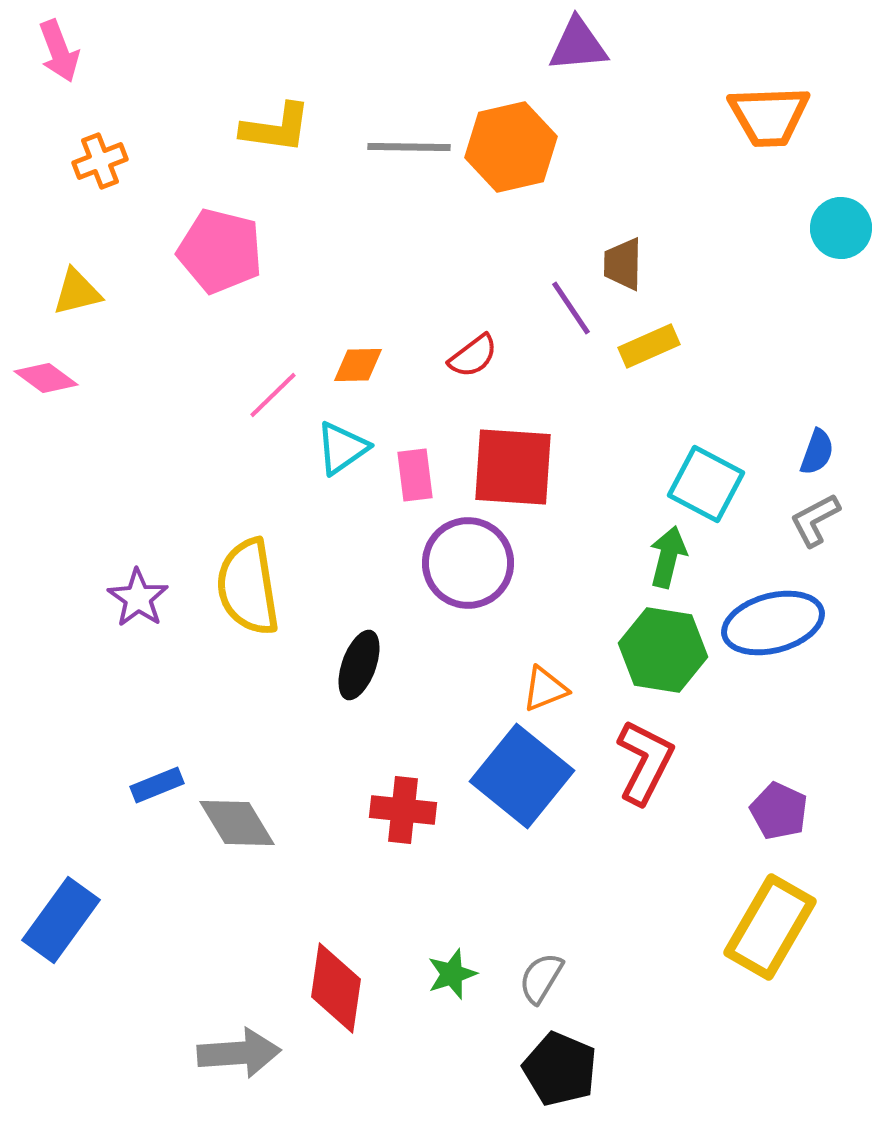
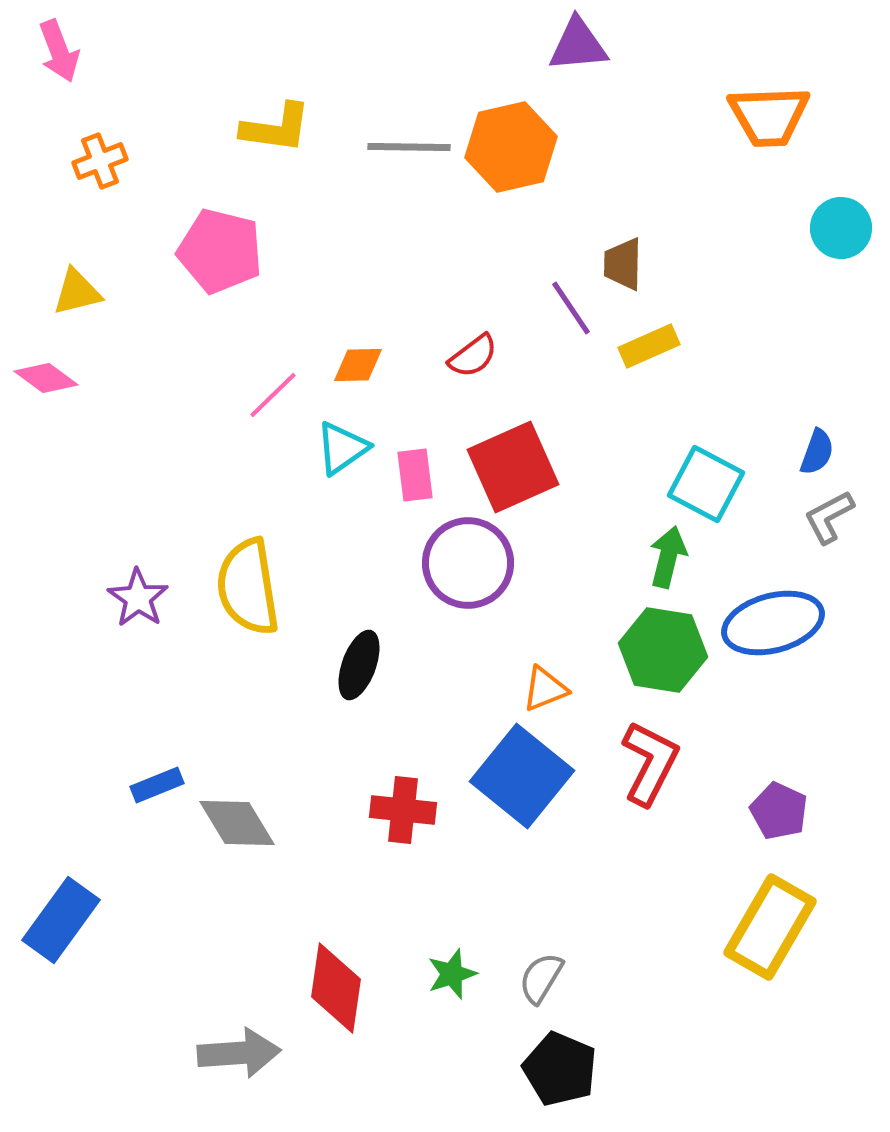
red square at (513, 467): rotated 28 degrees counterclockwise
gray L-shape at (815, 520): moved 14 px right, 3 px up
red L-shape at (645, 762): moved 5 px right, 1 px down
